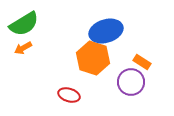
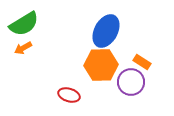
blue ellipse: rotated 44 degrees counterclockwise
orange hexagon: moved 8 px right, 7 px down; rotated 20 degrees counterclockwise
